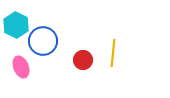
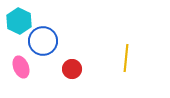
cyan hexagon: moved 3 px right, 4 px up
yellow line: moved 13 px right, 5 px down
red circle: moved 11 px left, 9 px down
